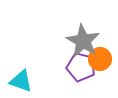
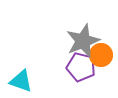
gray star: rotated 20 degrees clockwise
orange circle: moved 1 px right, 4 px up
